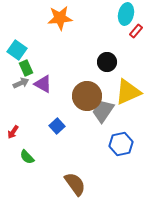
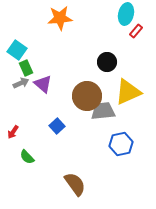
purple triangle: rotated 12 degrees clockwise
gray trapezoid: rotated 50 degrees clockwise
